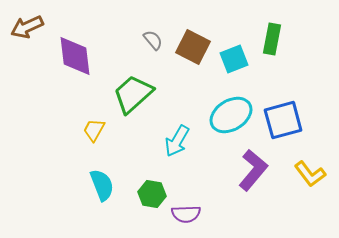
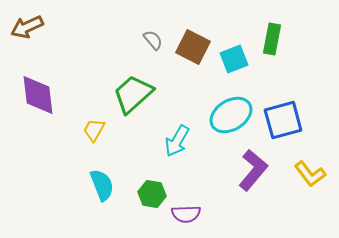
purple diamond: moved 37 px left, 39 px down
